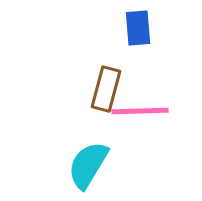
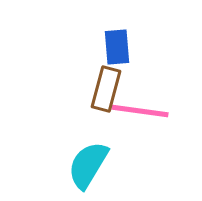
blue rectangle: moved 21 px left, 19 px down
pink line: rotated 10 degrees clockwise
